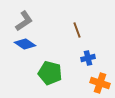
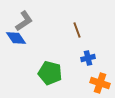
blue diamond: moved 9 px left, 6 px up; rotated 20 degrees clockwise
